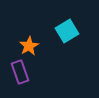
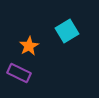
purple rectangle: moved 1 px left, 1 px down; rotated 45 degrees counterclockwise
